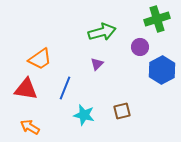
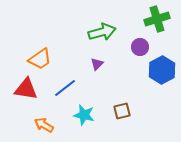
blue line: rotated 30 degrees clockwise
orange arrow: moved 14 px right, 2 px up
